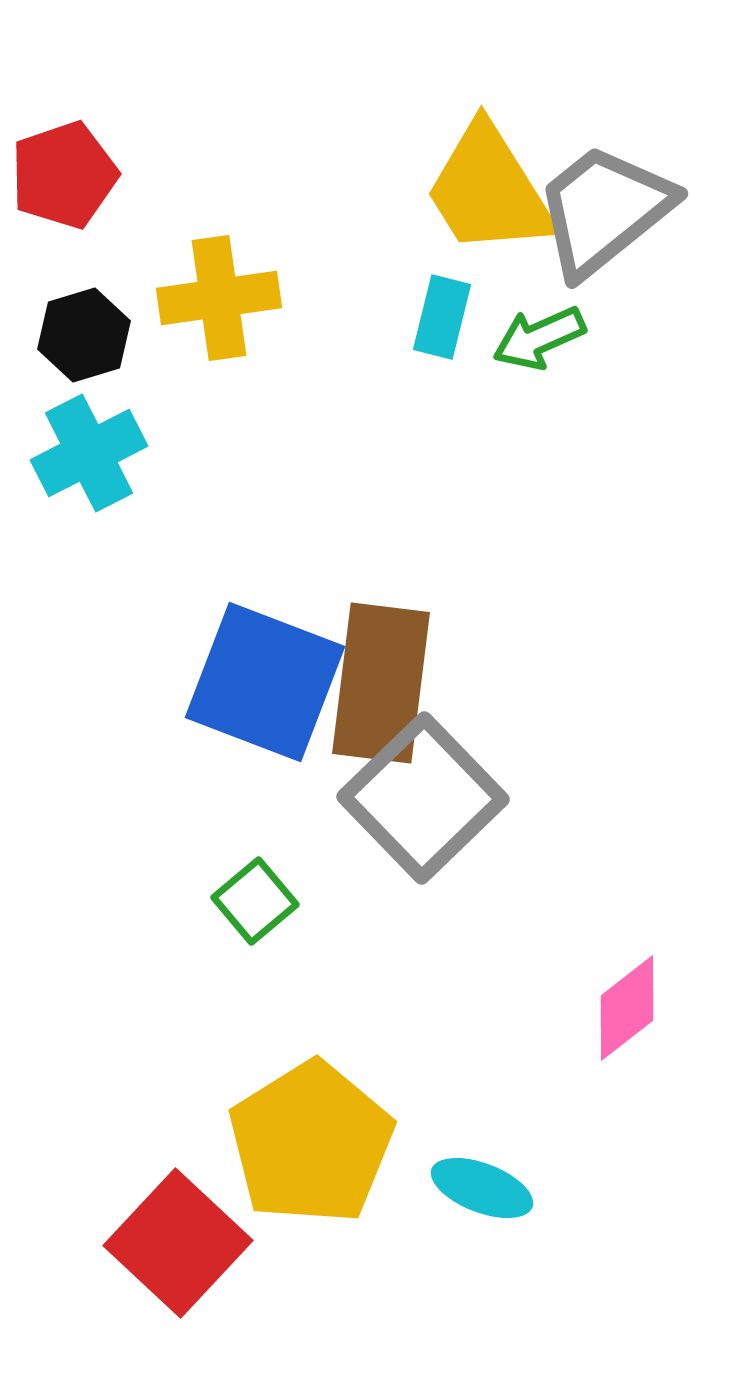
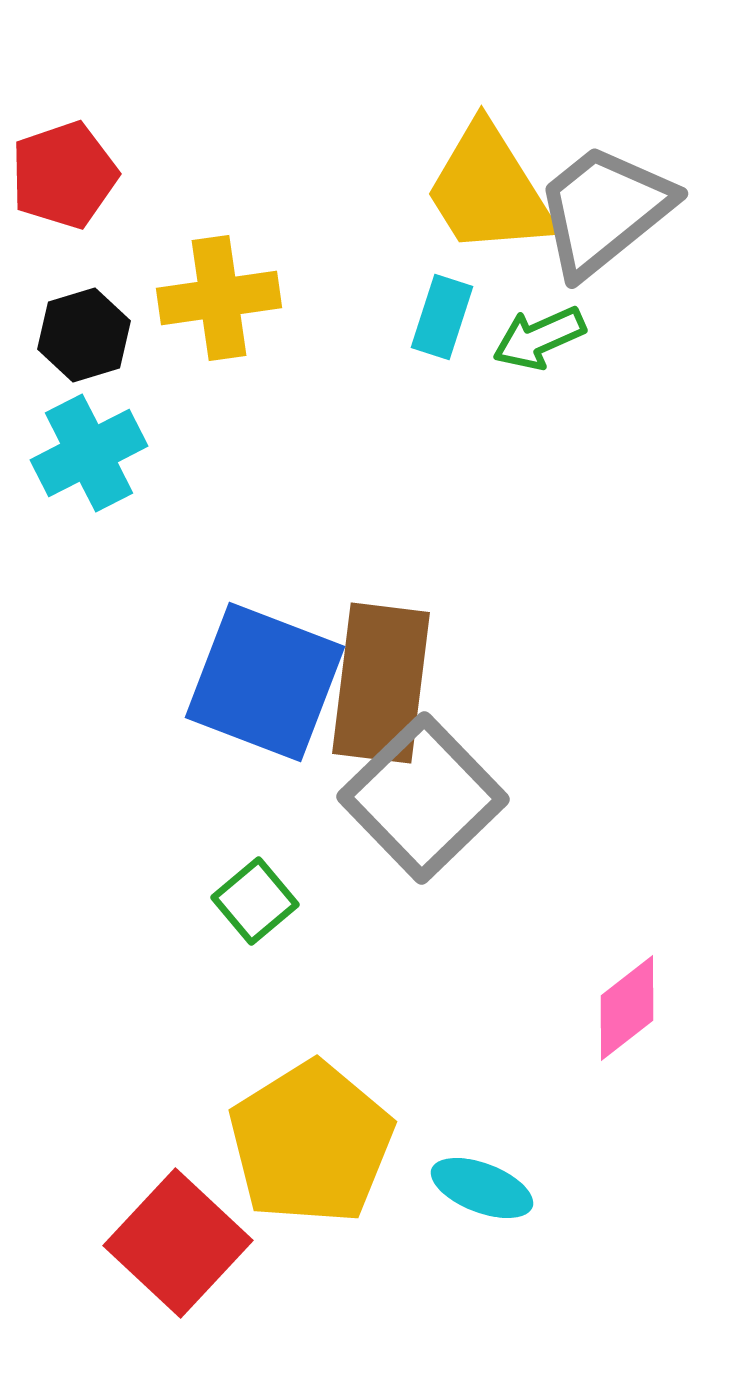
cyan rectangle: rotated 4 degrees clockwise
